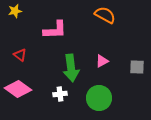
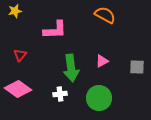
red triangle: rotated 32 degrees clockwise
